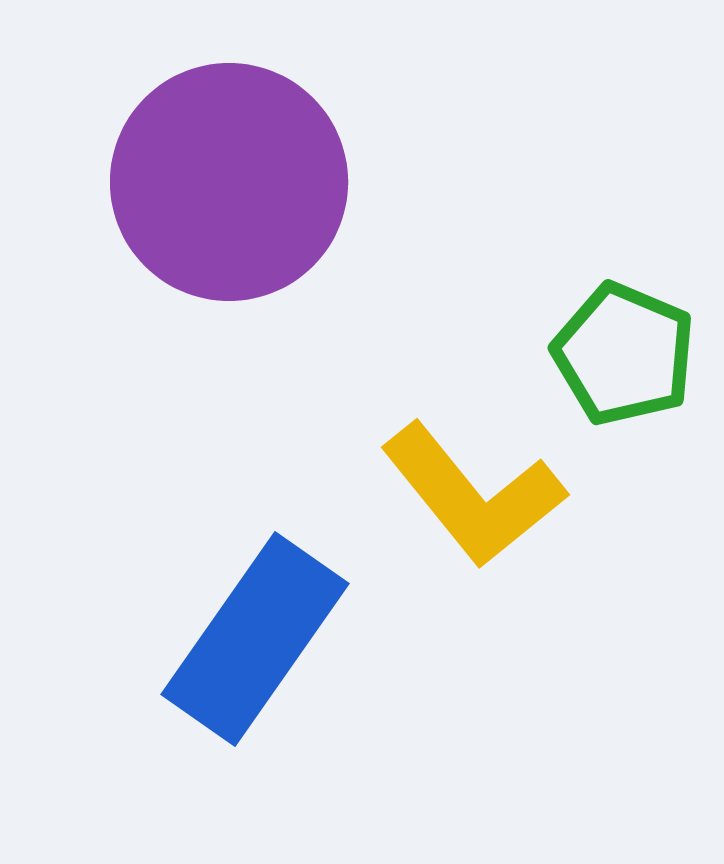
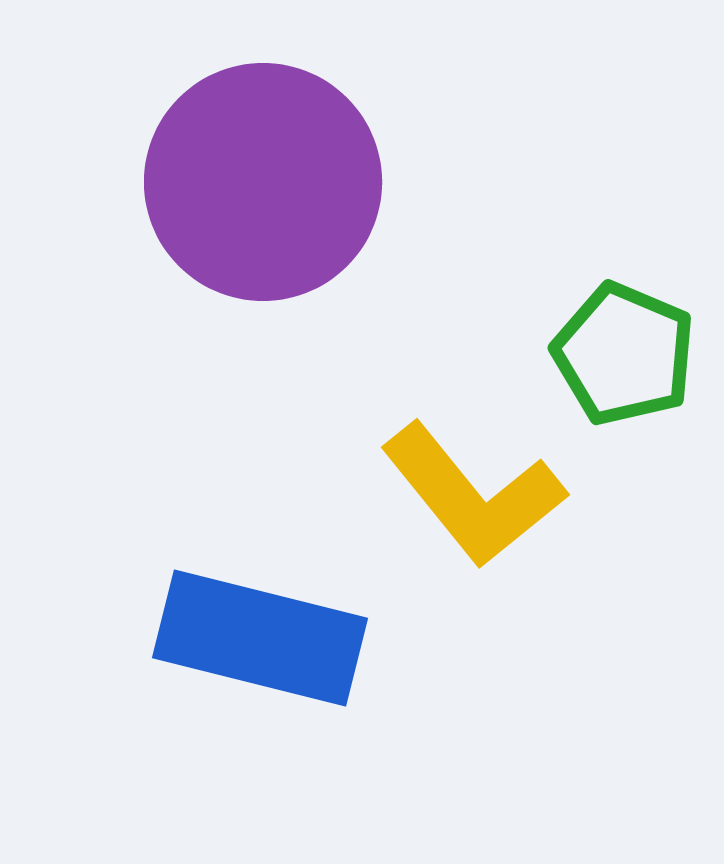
purple circle: moved 34 px right
blue rectangle: moved 5 px right, 1 px up; rotated 69 degrees clockwise
